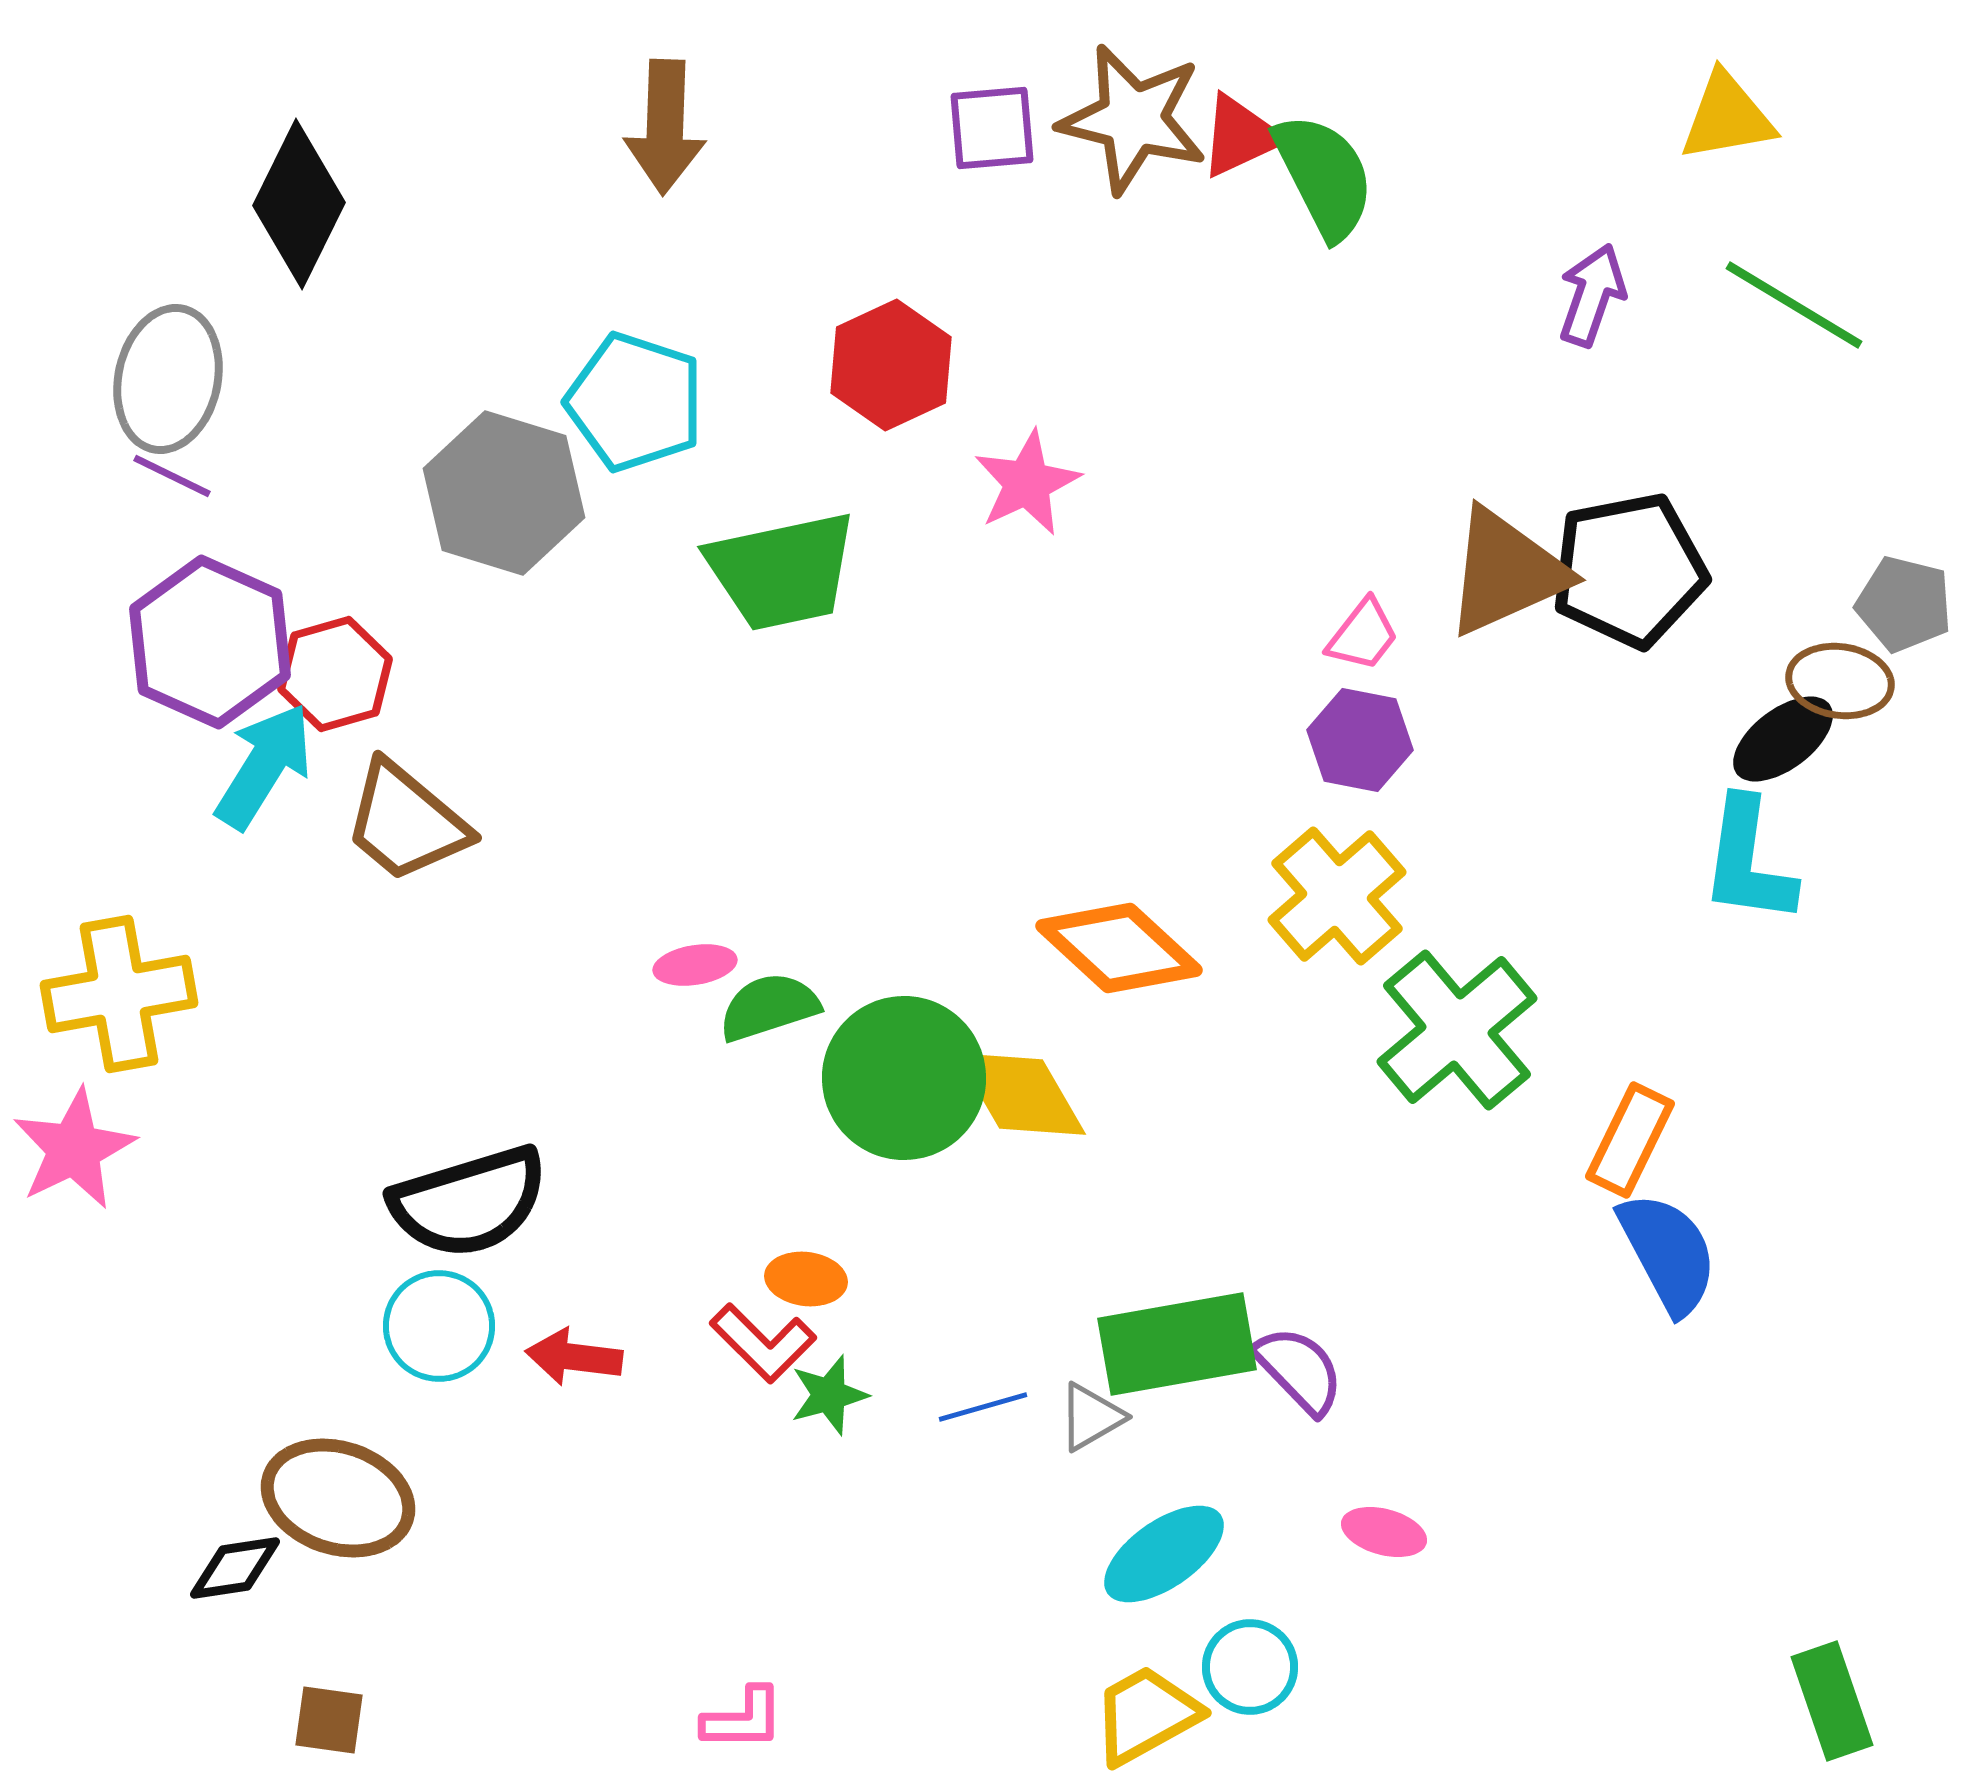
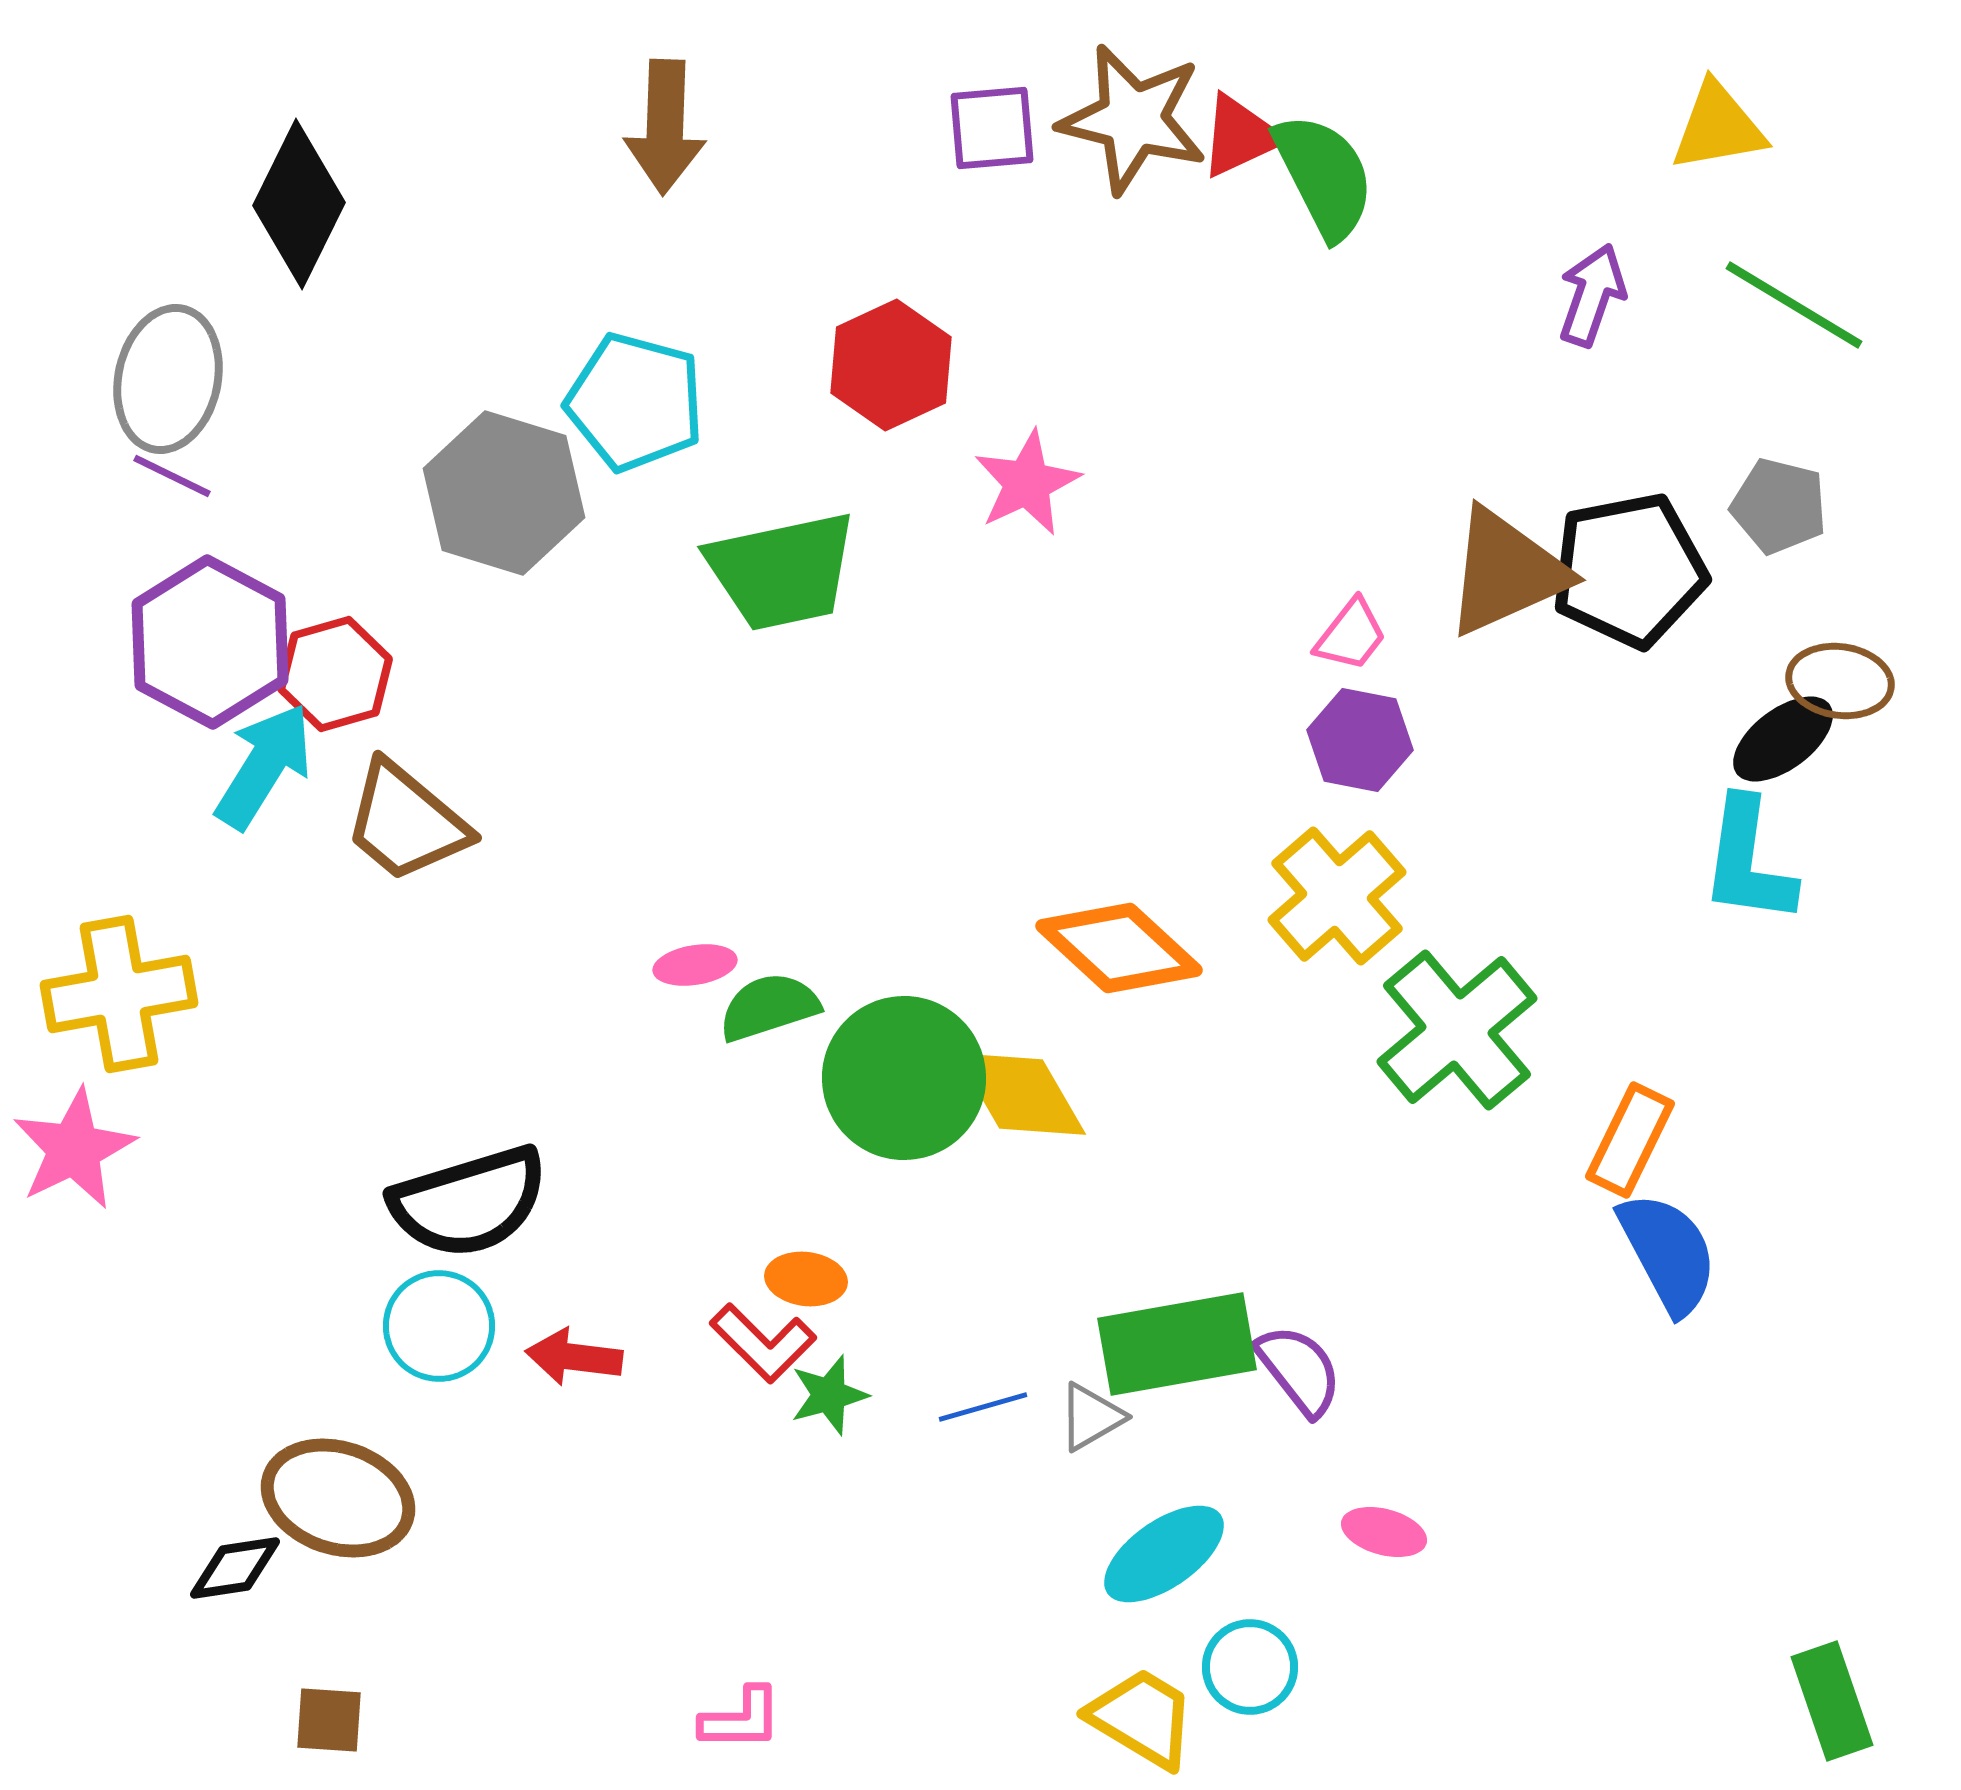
yellow triangle at (1727, 117): moved 9 px left, 10 px down
cyan pentagon at (635, 402): rotated 3 degrees counterclockwise
gray pentagon at (1904, 604): moved 125 px left, 98 px up
pink trapezoid at (1363, 635): moved 12 px left
purple hexagon at (210, 642): rotated 4 degrees clockwise
purple semicircle at (1299, 1370): rotated 6 degrees clockwise
yellow trapezoid at (1146, 1715): moved 4 px left, 3 px down; rotated 60 degrees clockwise
pink L-shape at (743, 1719): moved 2 px left
brown square at (329, 1720): rotated 4 degrees counterclockwise
